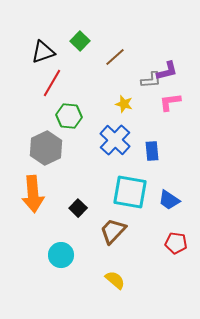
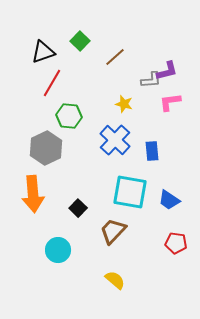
cyan circle: moved 3 px left, 5 px up
